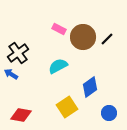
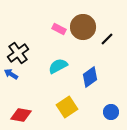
brown circle: moved 10 px up
blue diamond: moved 10 px up
blue circle: moved 2 px right, 1 px up
